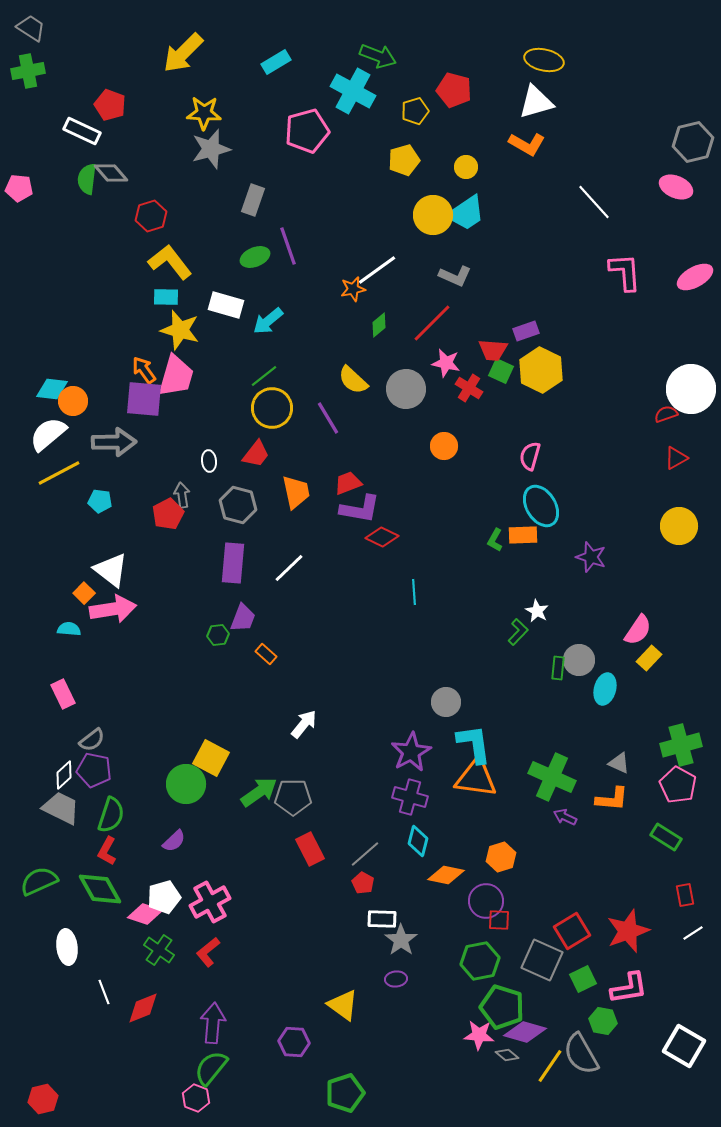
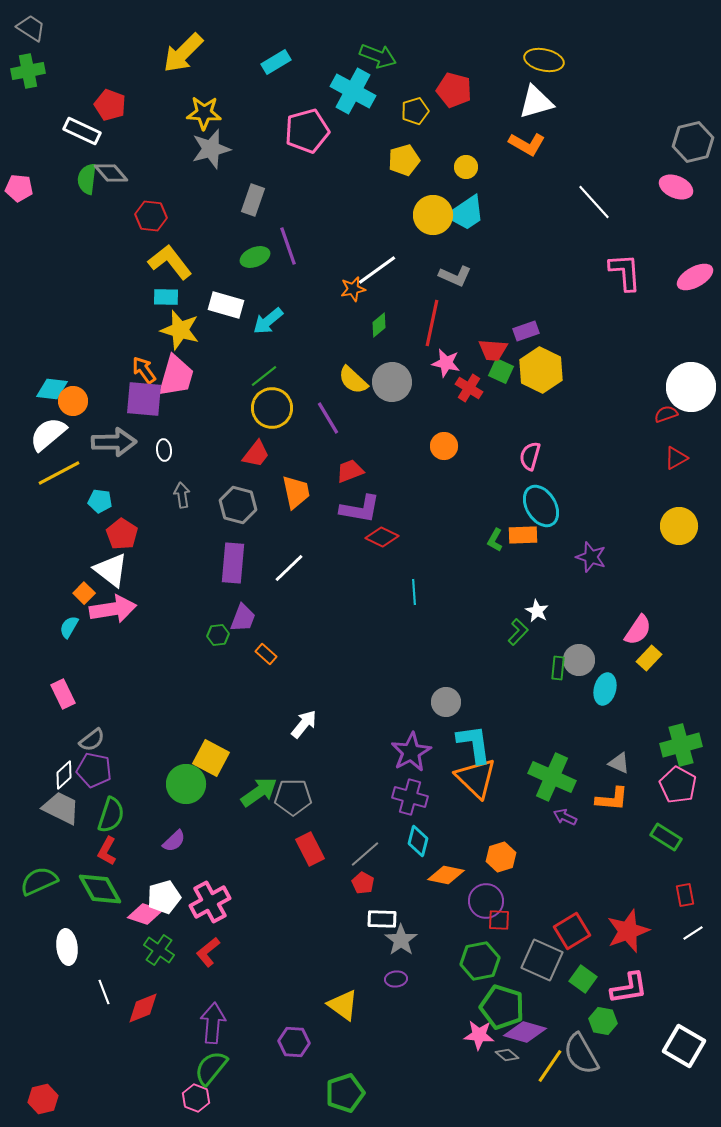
red hexagon at (151, 216): rotated 24 degrees clockwise
red line at (432, 323): rotated 33 degrees counterclockwise
gray circle at (406, 389): moved 14 px left, 7 px up
white circle at (691, 389): moved 2 px up
white ellipse at (209, 461): moved 45 px left, 11 px up
red trapezoid at (348, 483): moved 2 px right, 12 px up
red pentagon at (168, 514): moved 46 px left, 20 px down; rotated 12 degrees counterclockwise
cyan semicircle at (69, 629): moved 2 px up; rotated 65 degrees counterclockwise
orange triangle at (476, 778): rotated 36 degrees clockwise
green square at (583, 979): rotated 28 degrees counterclockwise
